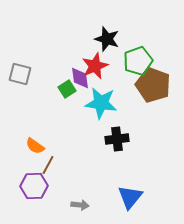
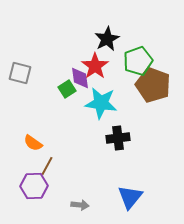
black star: rotated 25 degrees clockwise
red star: rotated 12 degrees counterclockwise
gray square: moved 1 px up
black cross: moved 1 px right, 1 px up
orange semicircle: moved 2 px left, 3 px up
brown line: moved 1 px left, 1 px down
